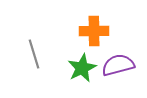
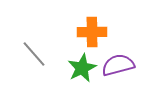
orange cross: moved 2 px left, 1 px down
gray line: rotated 24 degrees counterclockwise
